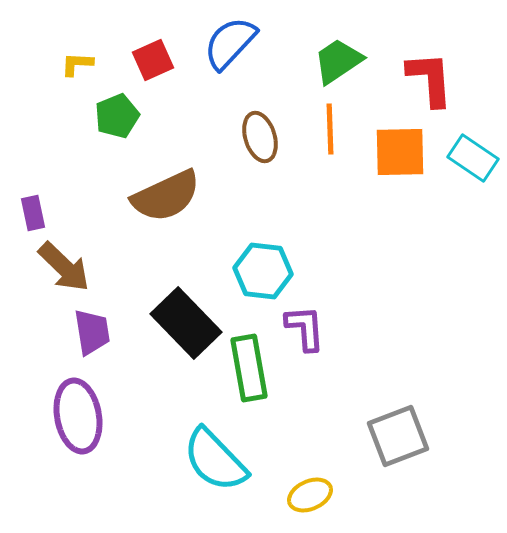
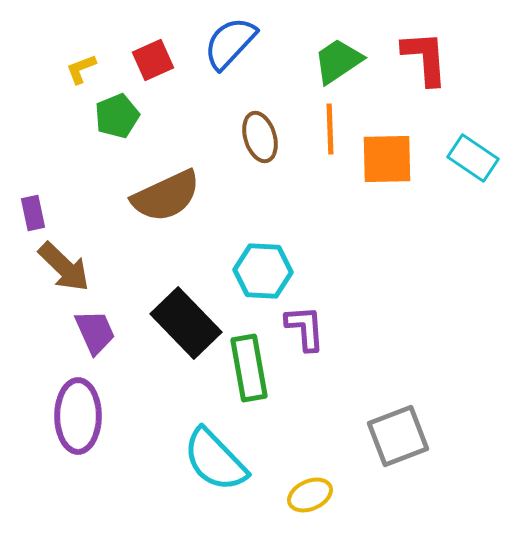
yellow L-shape: moved 4 px right, 5 px down; rotated 24 degrees counterclockwise
red L-shape: moved 5 px left, 21 px up
orange square: moved 13 px left, 7 px down
cyan hexagon: rotated 4 degrees counterclockwise
purple trapezoid: moved 3 px right; rotated 15 degrees counterclockwise
purple ellipse: rotated 10 degrees clockwise
